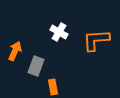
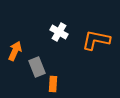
orange L-shape: rotated 16 degrees clockwise
gray rectangle: moved 1 px right, 1 px down; rotated 42 degrees counterclockwise
orange rectangle: moved 3 px up; rotated 14 degrees clockwise
